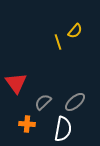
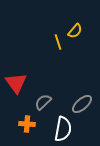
gray ellipse: moved 7 px right, 2 px down
